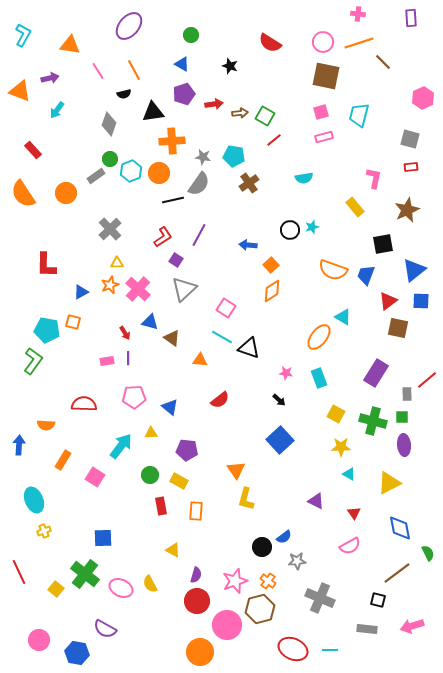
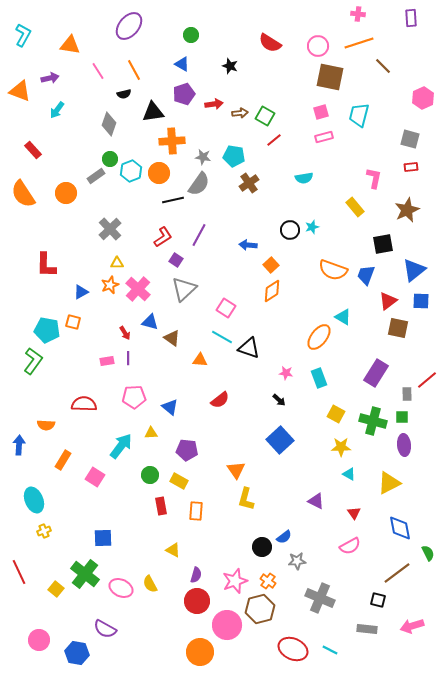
pink circle at (323, 42): moved 5 px left, 4 px down
brown line at (383, 62): moved 4 px down
brown square at (326, 76): moved 4 px right, 1 px down
cyan line at (330, 650): rotated 28 degrees clockwise
